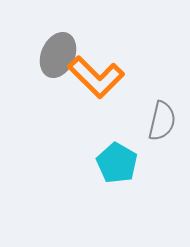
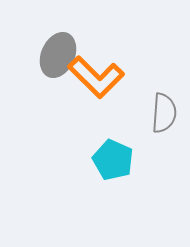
gray semicircle: moved 2 px right, 8 px up; rotated 9 degrees counterclockwise
cyan pentagon: moved 4 px left, 3 px up; rotated 6 degrees counterclockwise
